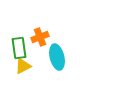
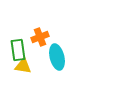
green rectangle: moved 1 px left, 2 px down
yellow triangle: rotated 36 degrees clockwise
